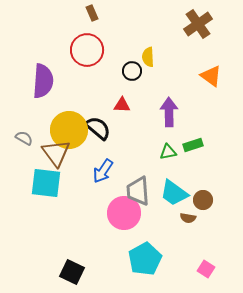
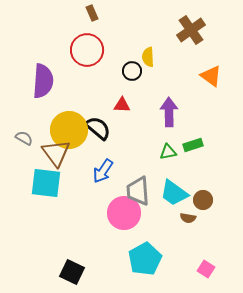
brown cross: moved 7 px left, 6 px down
